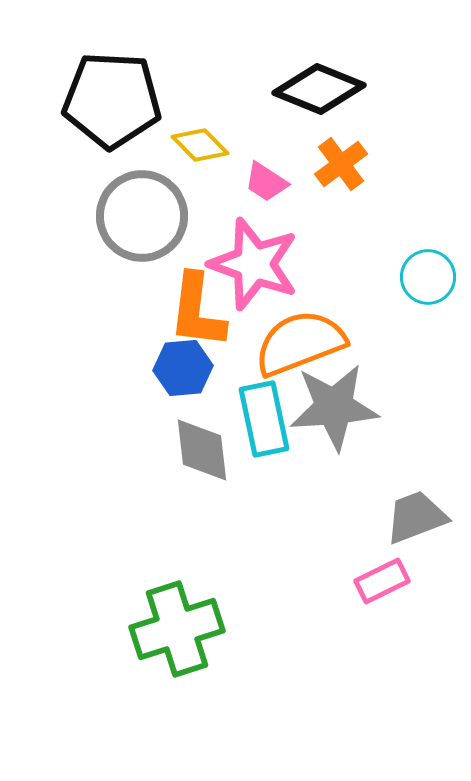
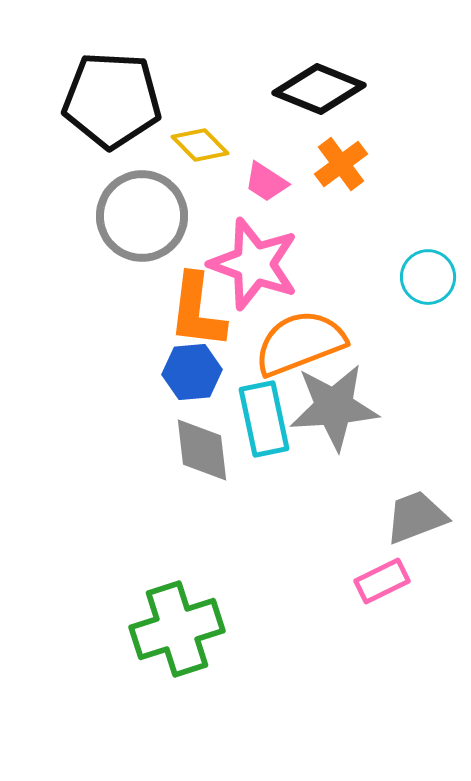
blue hexagon: moved 9 px right, 4 px down
